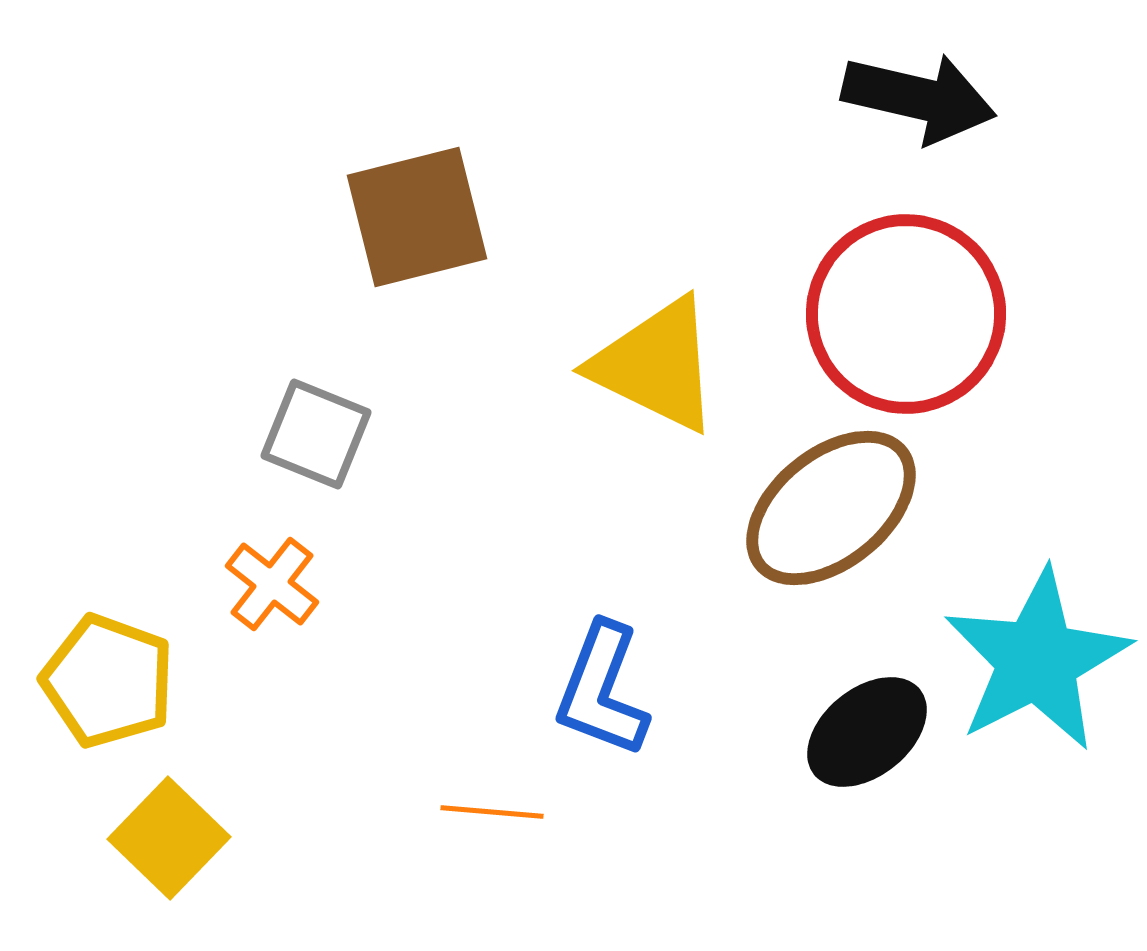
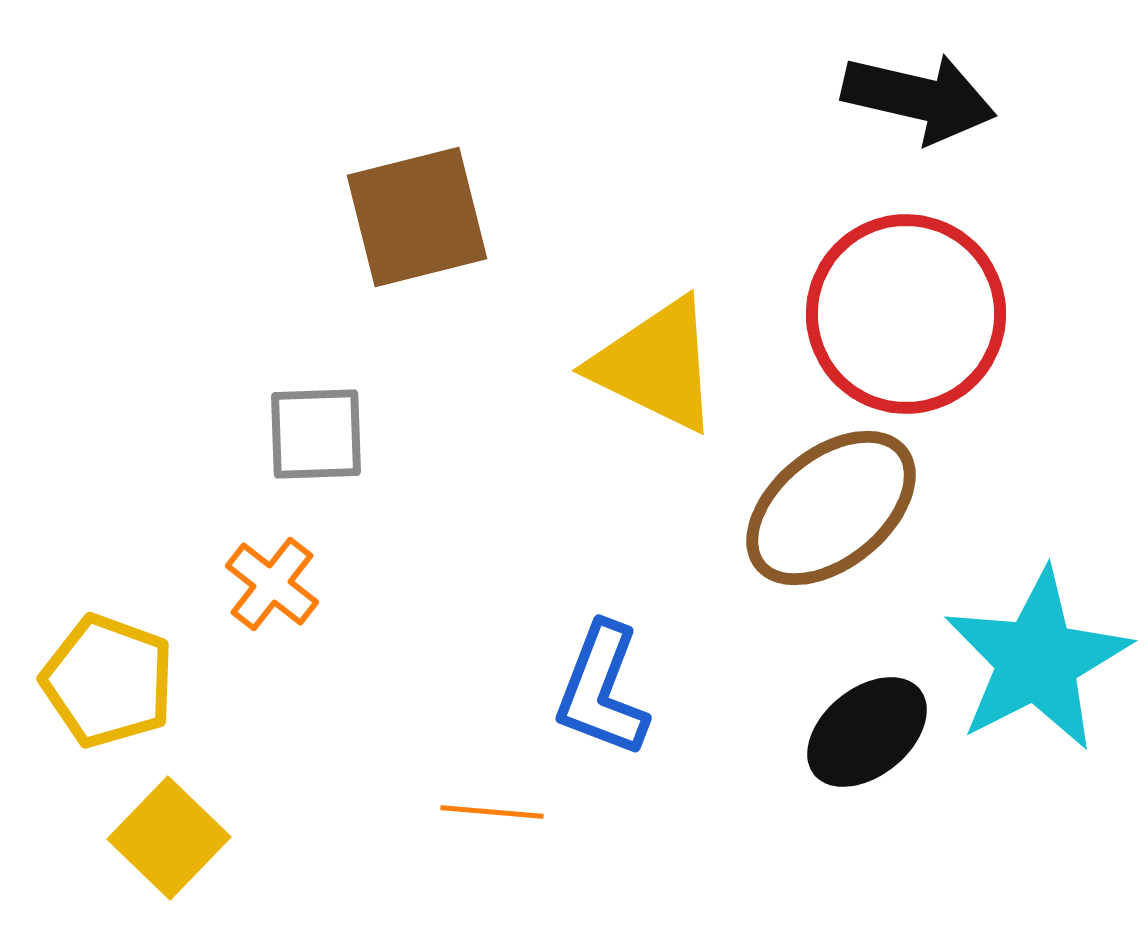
gray square: rotated 24 degrees counterclockwise
